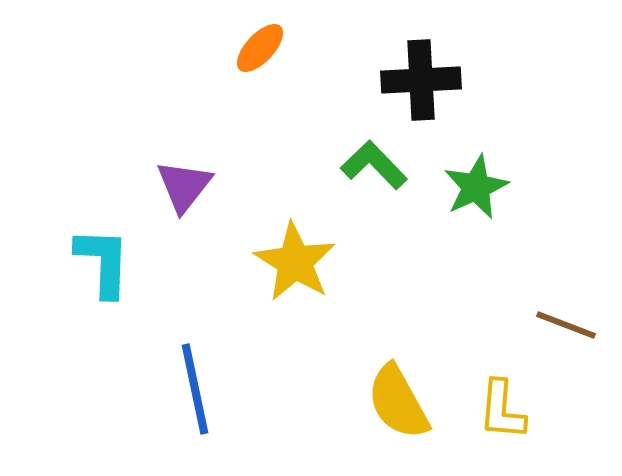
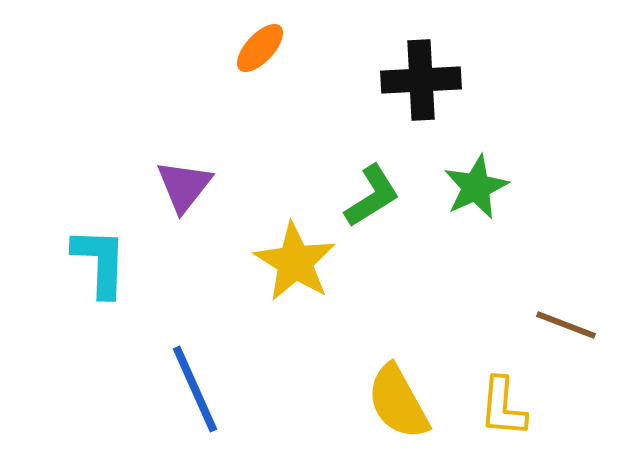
green L-shape: moved 2 px left, 31 px down; rotated 102 degrees clockwise
cyan L-shape: moved 3 px left
blue line: rotated 12 degrees counterclockwise
yellow L-shape: moved 1 px right, 3 px up
